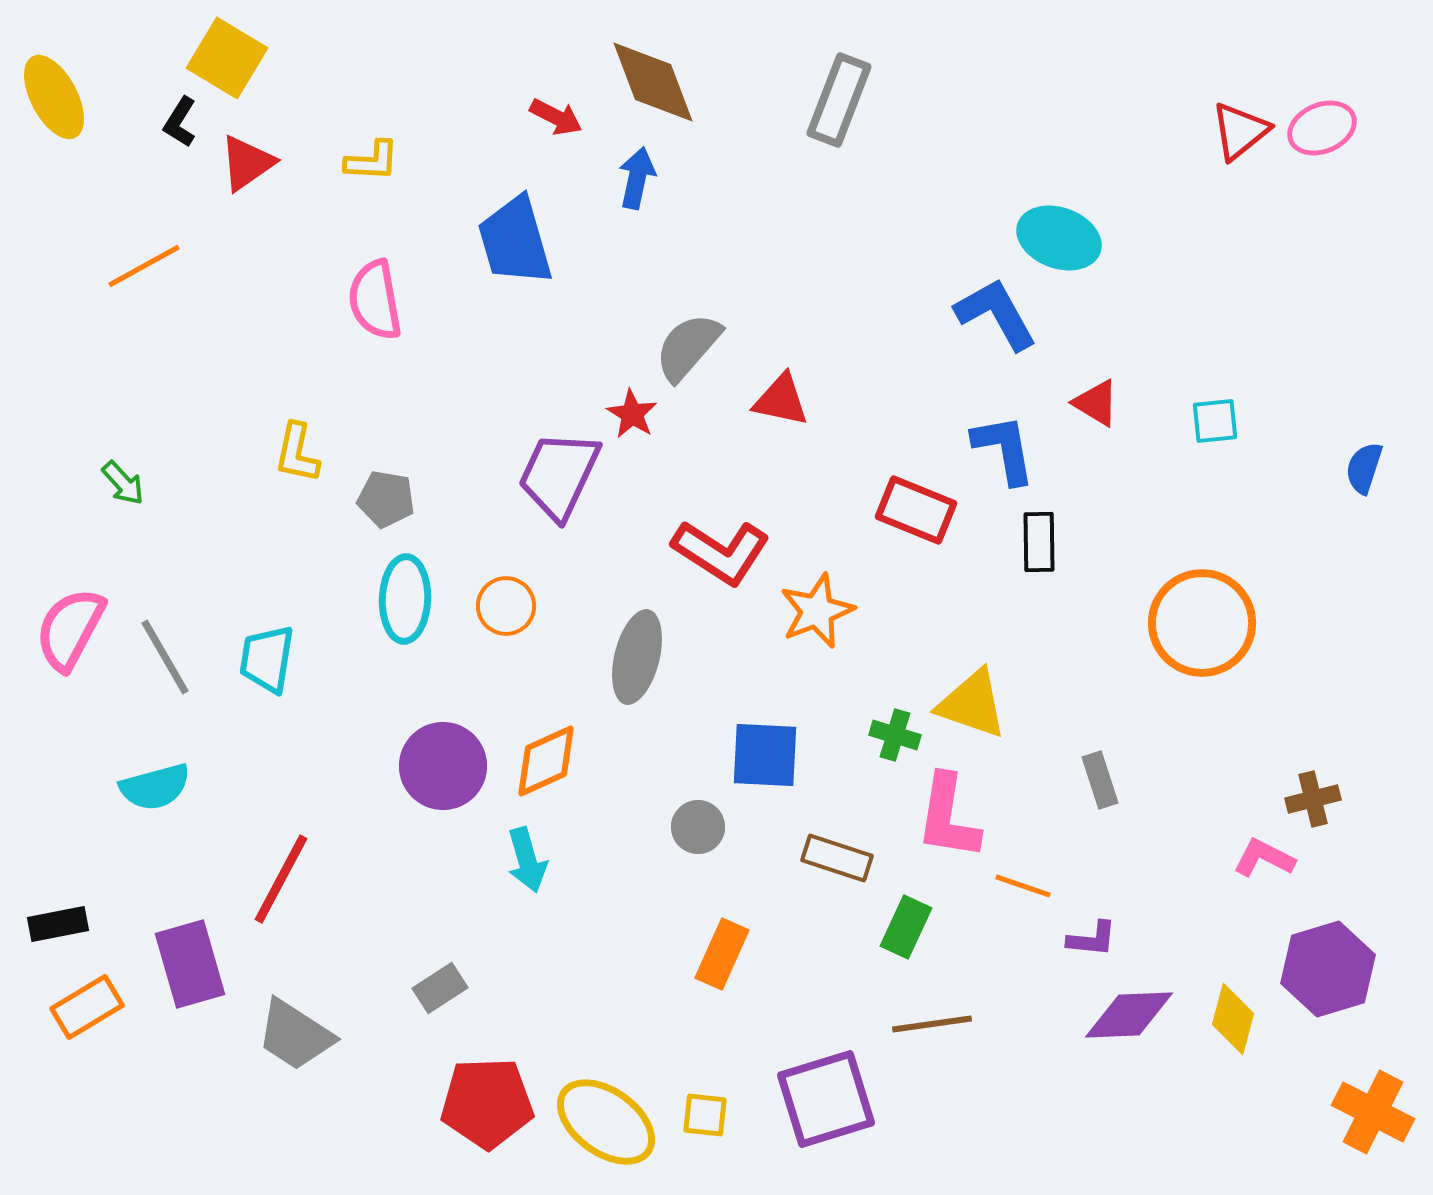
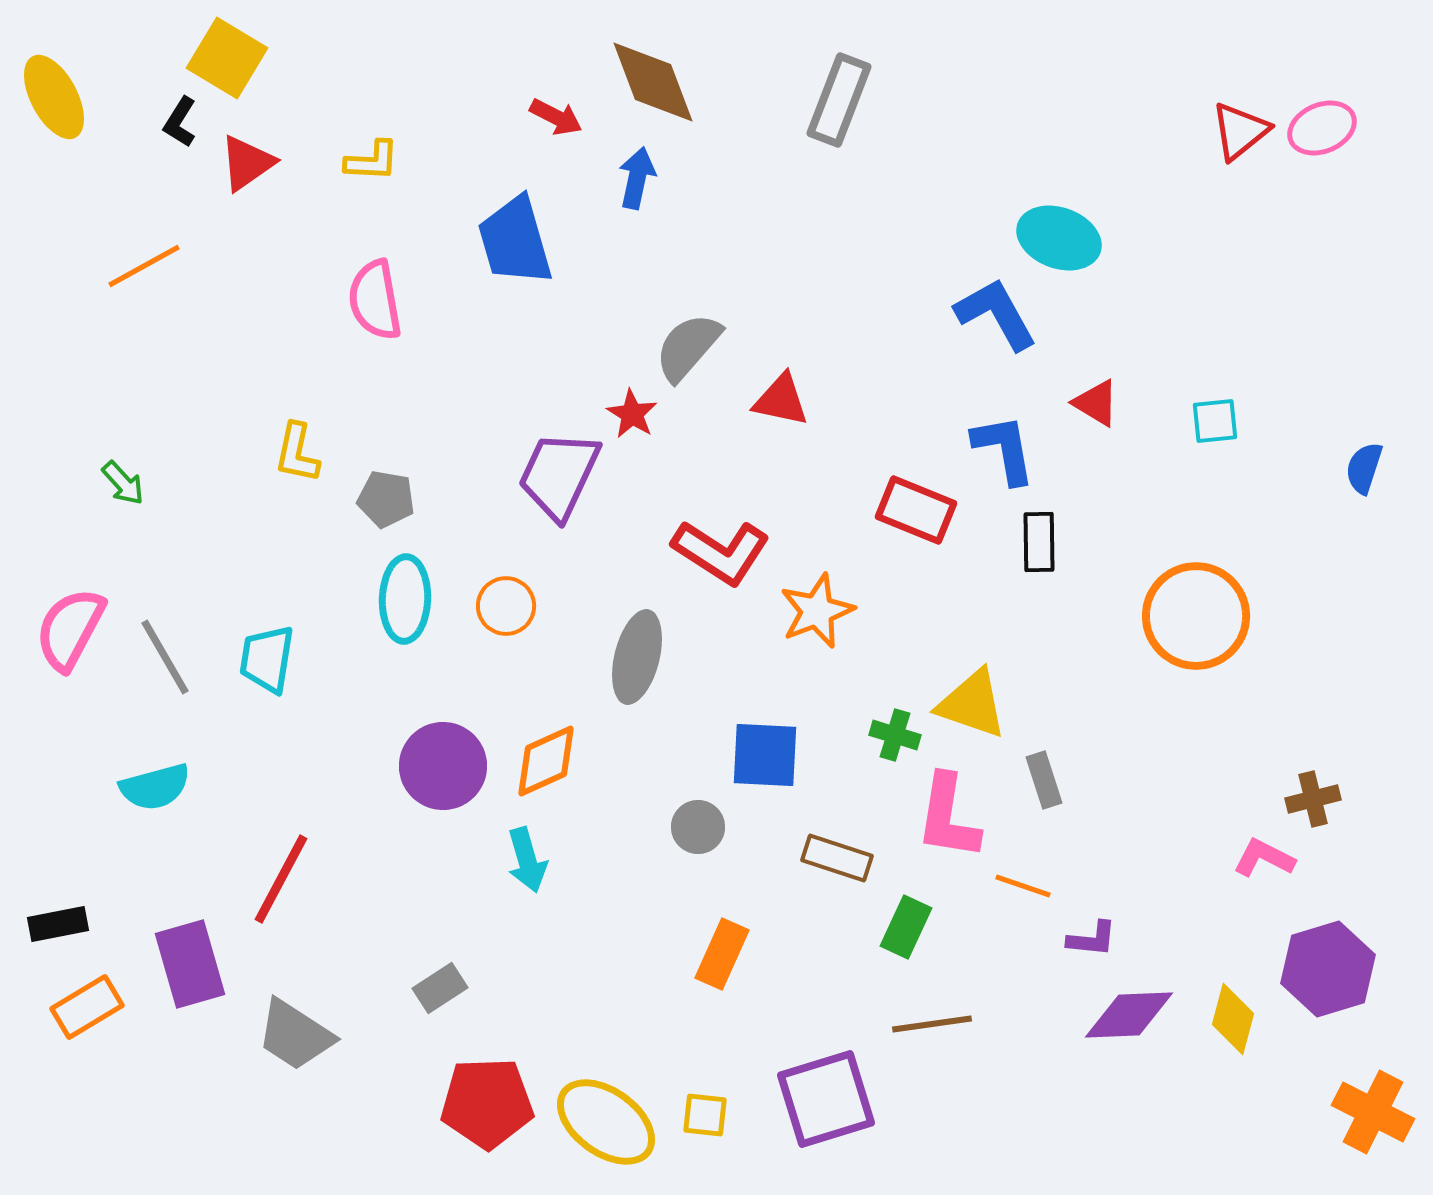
orange circle at (1202, 623): moved 6 px left, 7 px up
gray rectangle at (1100, 780): moved 56 px left
